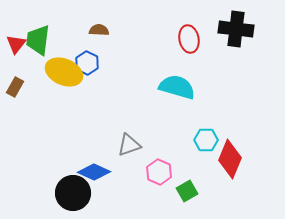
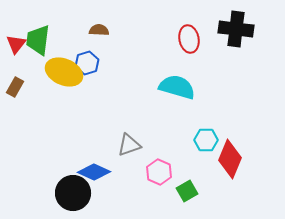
blue hexagon: rotated 15 degrees clockwise
